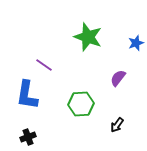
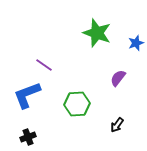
green star: moved 9 px right, 4 px up
blue L-shape: rotated 60 degrees clockwise
green hexagon: moved 4 px left
